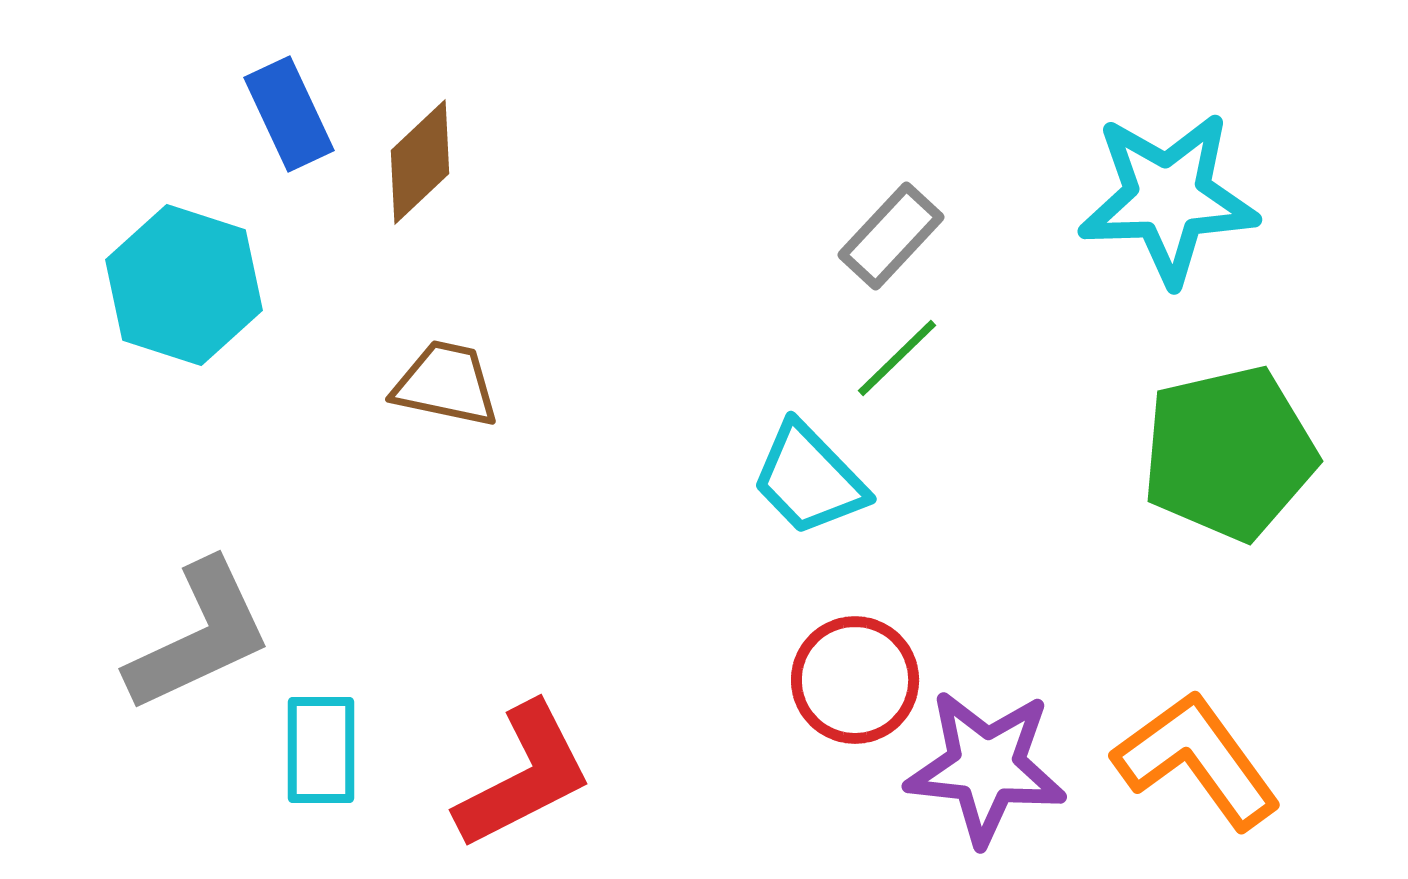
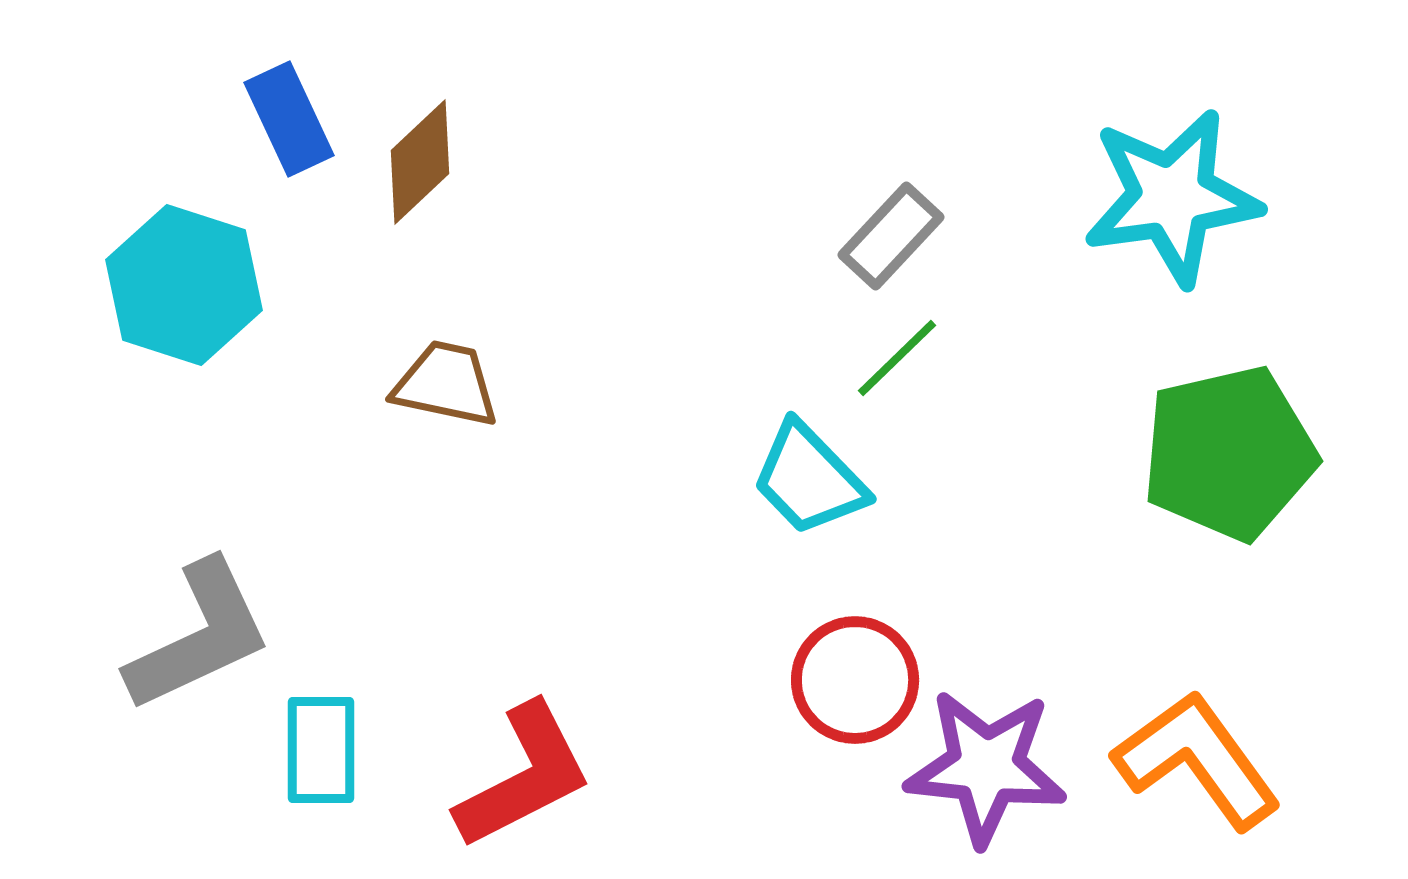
blue rectangle: moved 5 px down
cyan star: moved 4 px right, 1 px up; rotated 6 degrees counterclockwise
